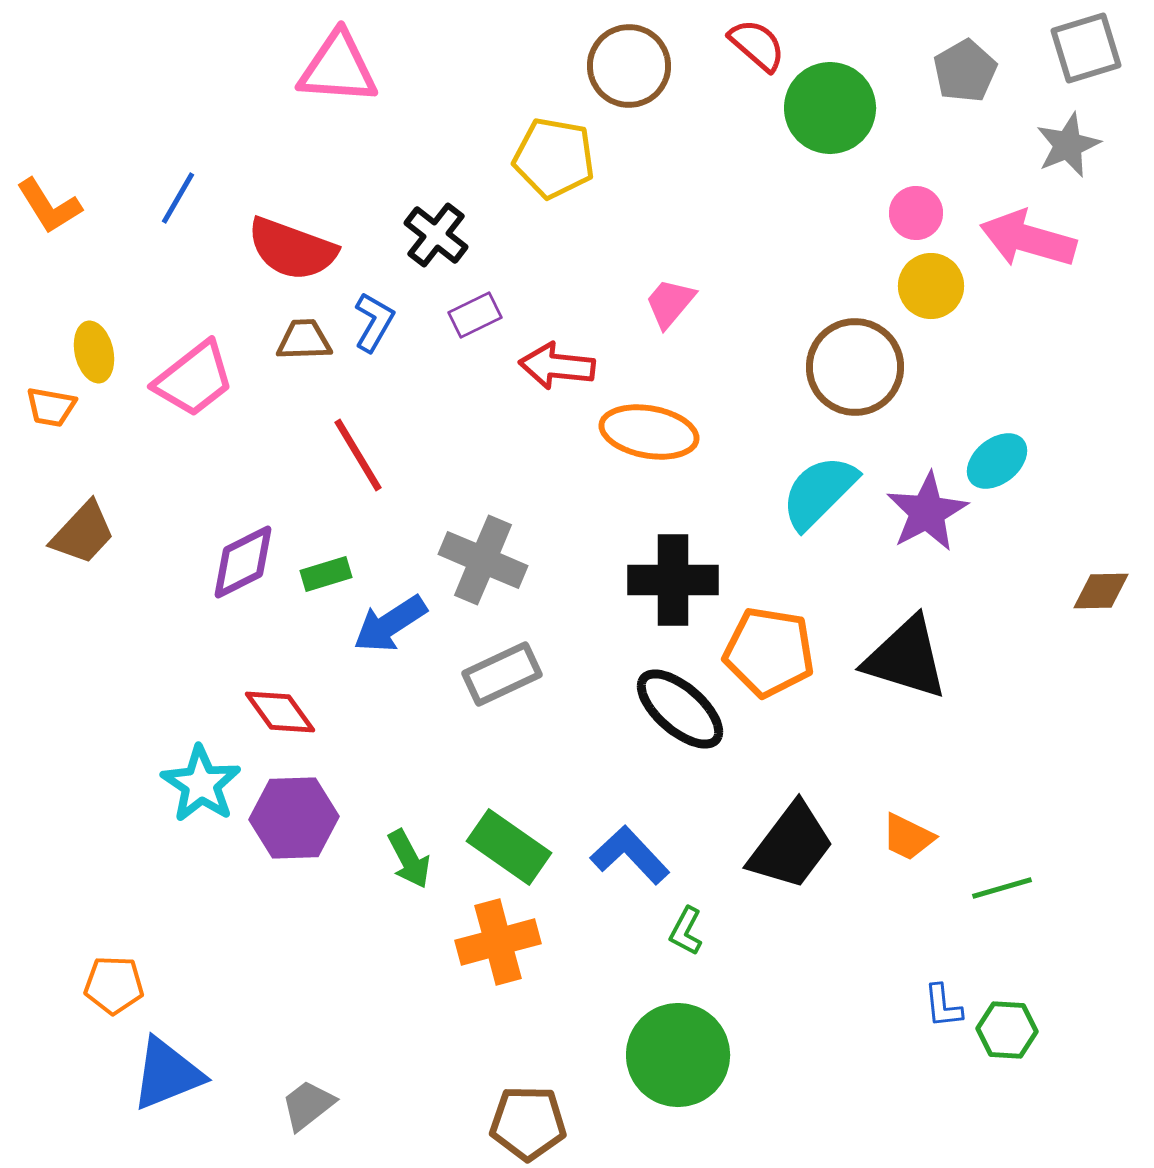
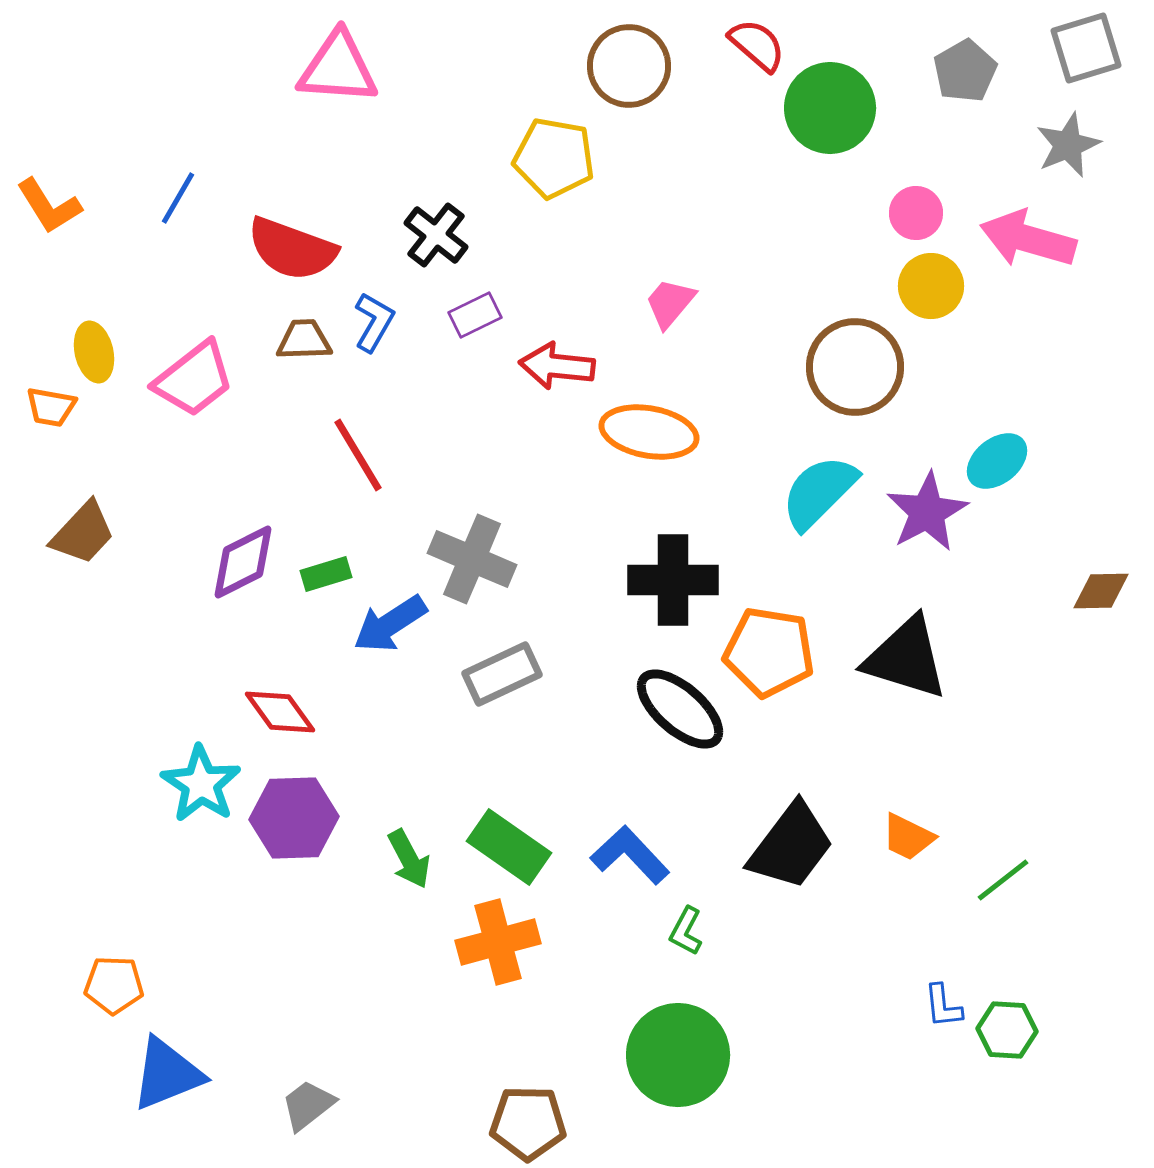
gray cross at (483, 560): moved 11 px left, 1 px up
green line at (1002, 888): moved 1 px right, 8 px up; rotated 22 degrees counterclockwise
